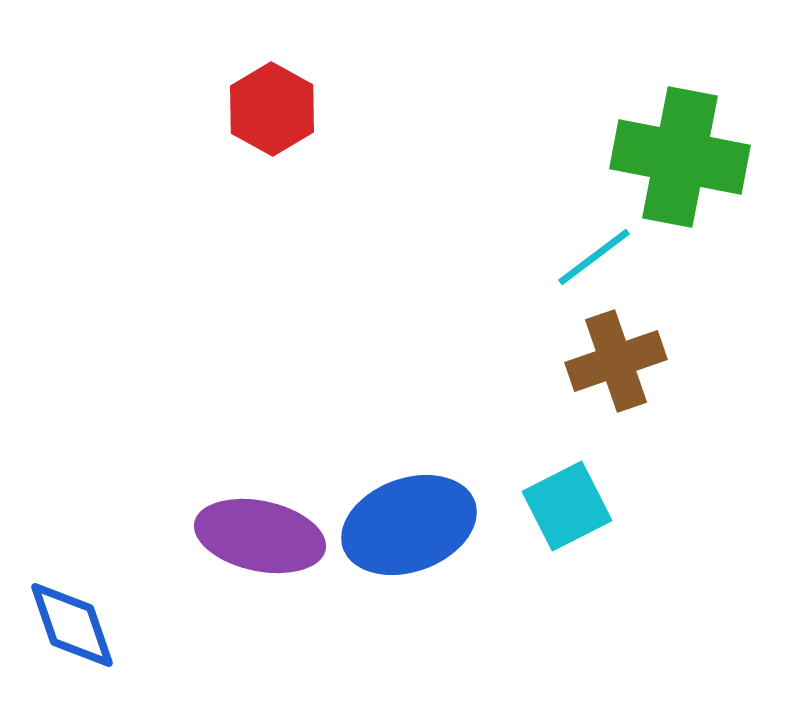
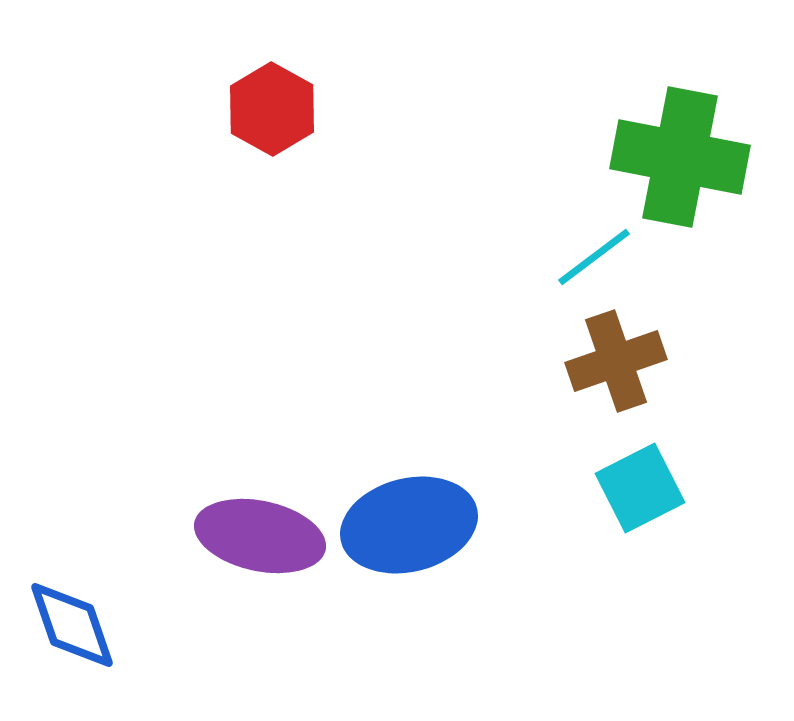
cyan square: moved 73 px right, 18 px up
blue ellipse: rotated 6 degrees clockwise
